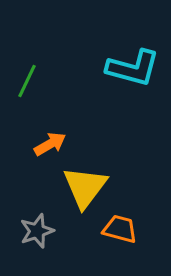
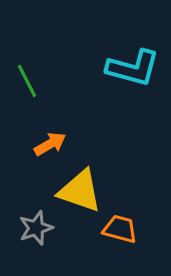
green line: rotated 52 degrees counterclockwise
yellow triangle: moved 5 px left, 4 px down; rotated 48 degrees counterclockwise
gray star: moved 1 px left, 3 px up
